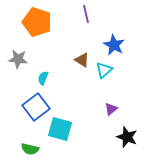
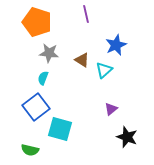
blue star: moved 2 px right; rotated 20 degrees clockwise
gray star: moved 31 px right, 6 px up
green semicircle: moved 1 px down
